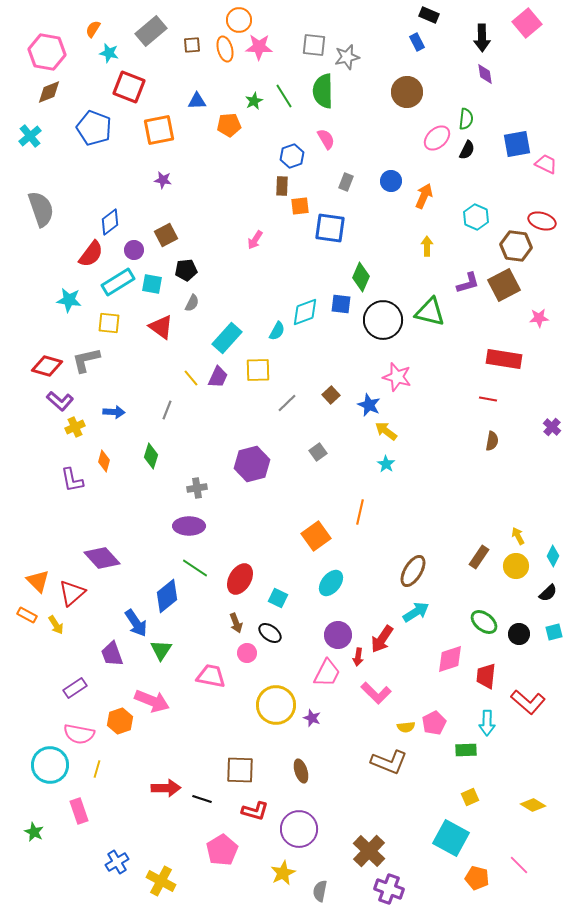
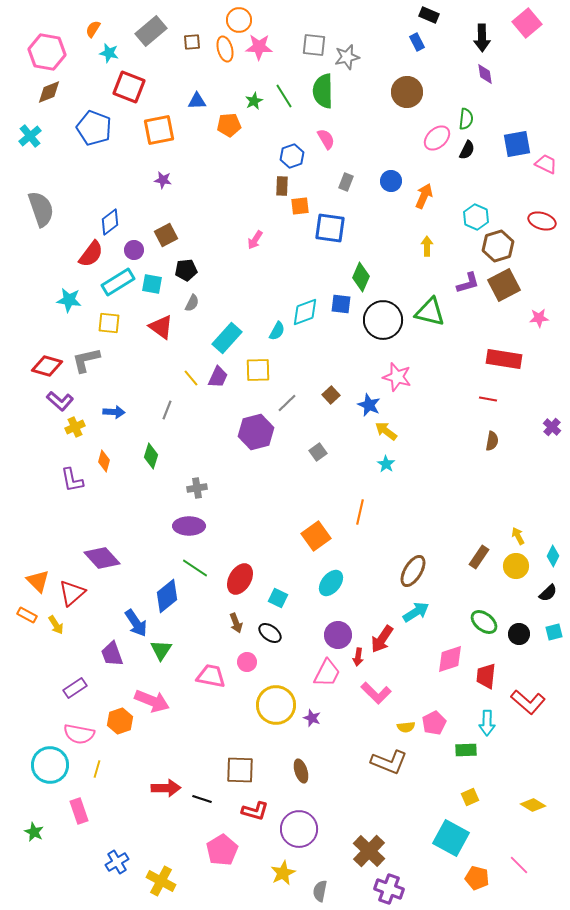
brown square at (192, 45): moved 3 px up
brown hexagon at (516, 246): moved 18 px left; rotated 24 degrees counterclockwise
purple hexagon at (252, 464): moved 4 px right, 32 px up
pink circle at (247, 653): moved 9 px down
